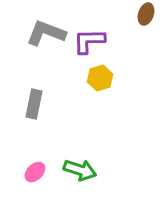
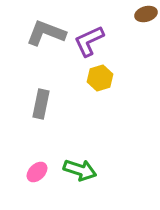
brown ellipse: rotated 55 degrees clockwise
purple L-shape: rotated 24 degrees counterclockwise
gray rectangle: moved 7 px right
pink ellipse: moved 2 px right
